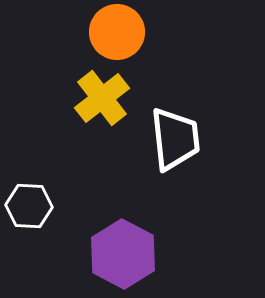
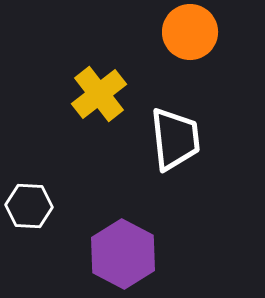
orange circle: moved 73 px right
yellow cross: moved 3 px left, 4 px up
